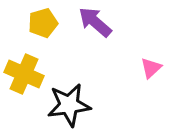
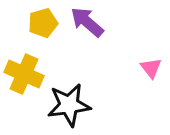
purple arrow: moved 8 px left
pink triangle: rotated 25 degrees counterclockwise
